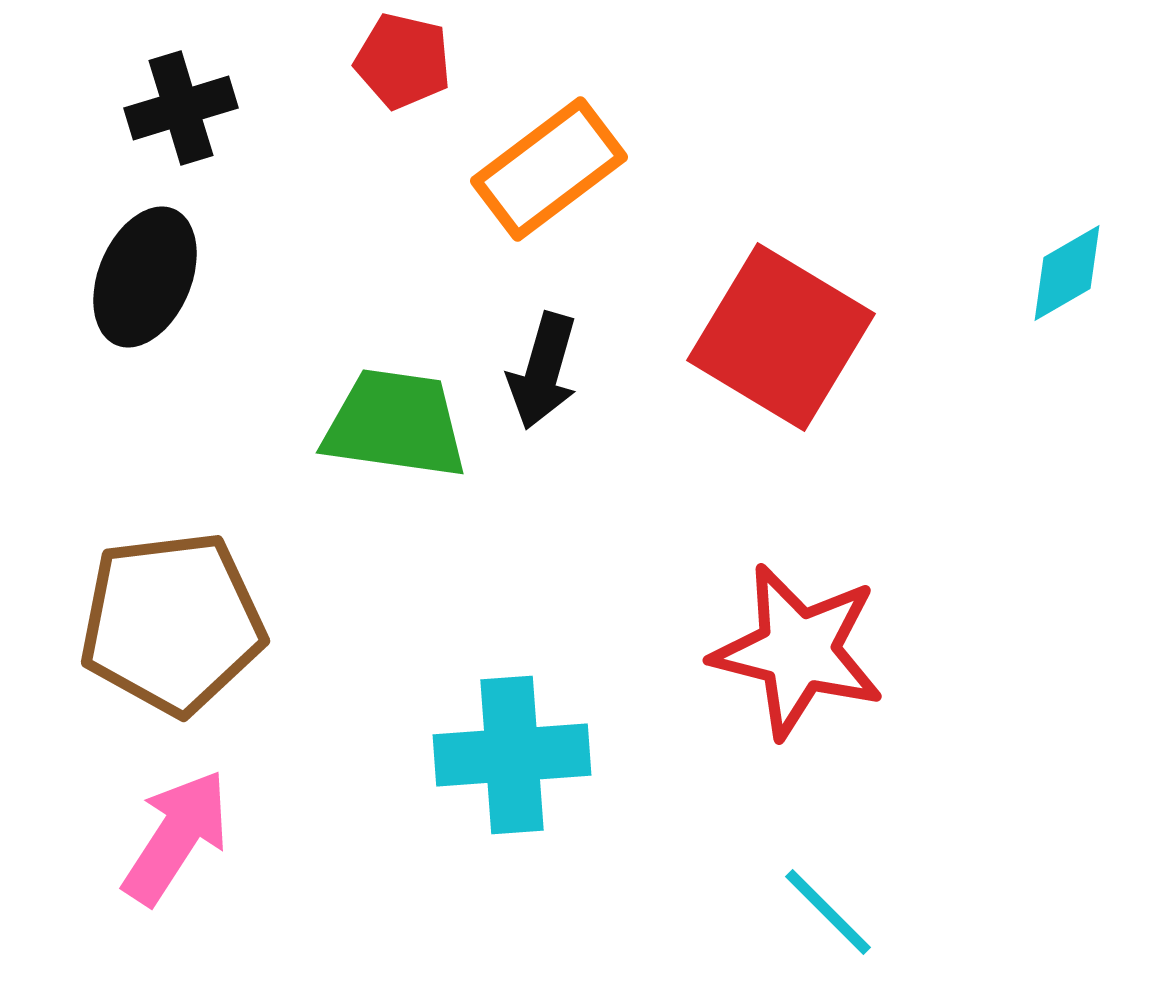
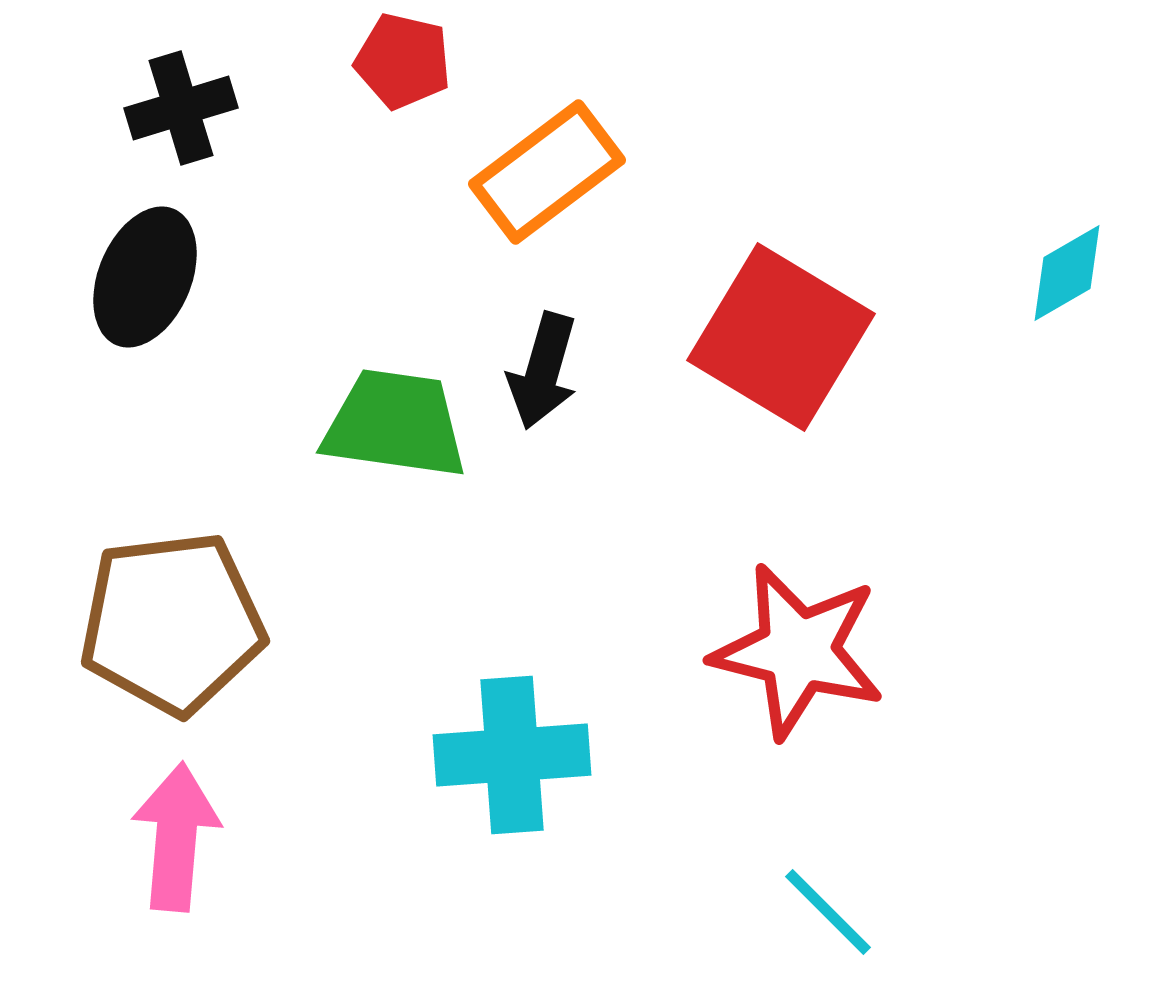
orange rectangle: moved 2 px left, 3 px down
pink arrow: rotated 28 degrees counterclockwise
